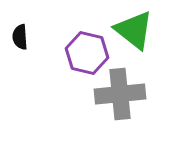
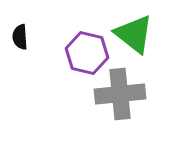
green triangle: moved 4 px down
